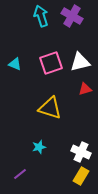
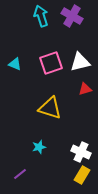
yellow rectangle: moved 1 px right, 1 px up
